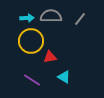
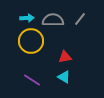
gray semicircle: moved 2 px right, 4 px down
red triangle: moved 15 px right
